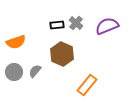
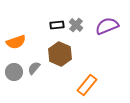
gray cross: moved 2 px down
brown hexagon: moved 2 px left
gray semicircle: moved 1 px left, 3 px up
